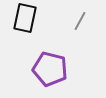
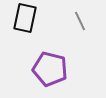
gray line: rotated 54 degrees counterclockwise
